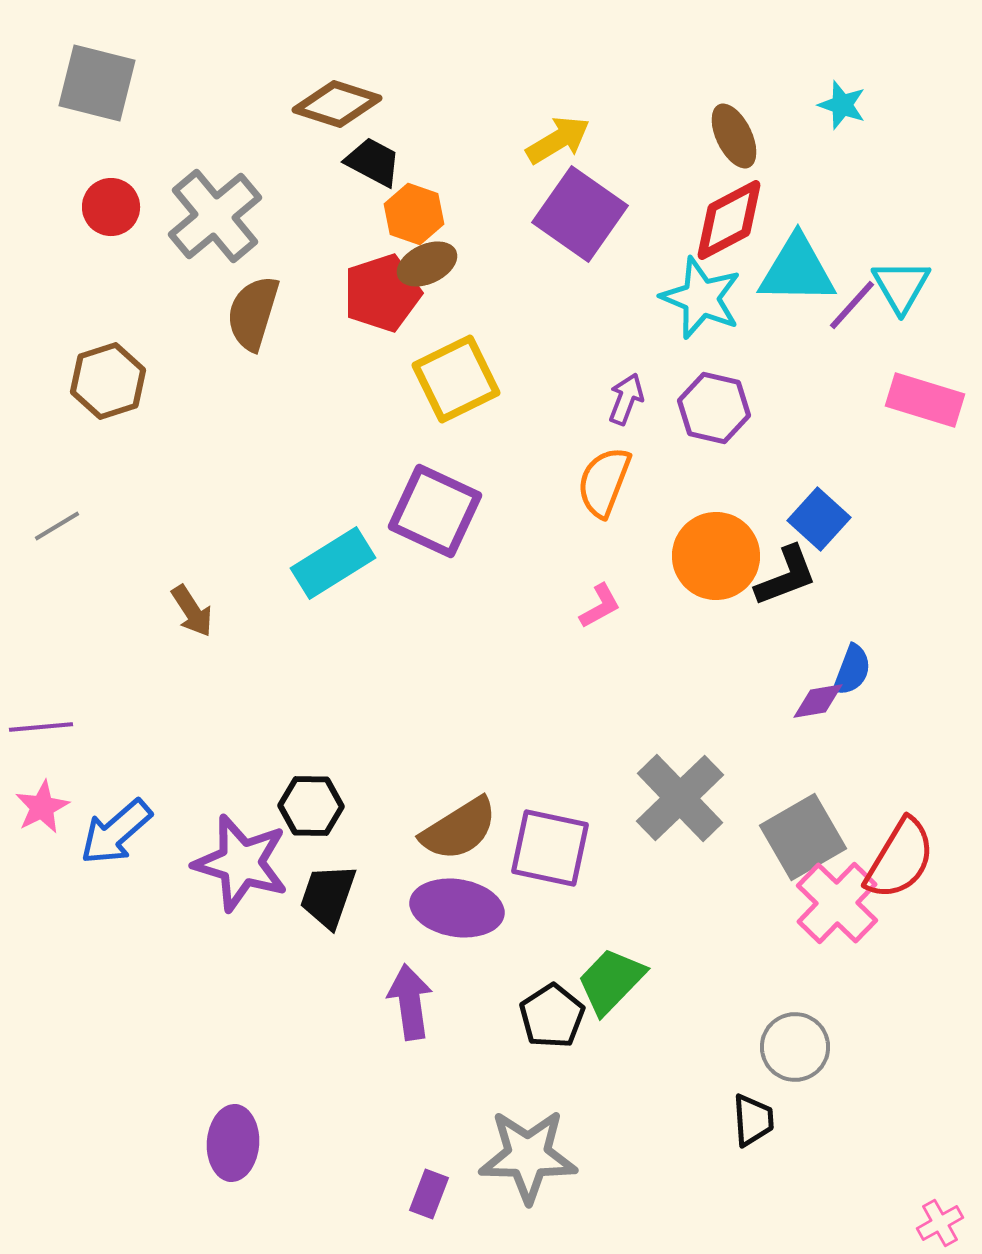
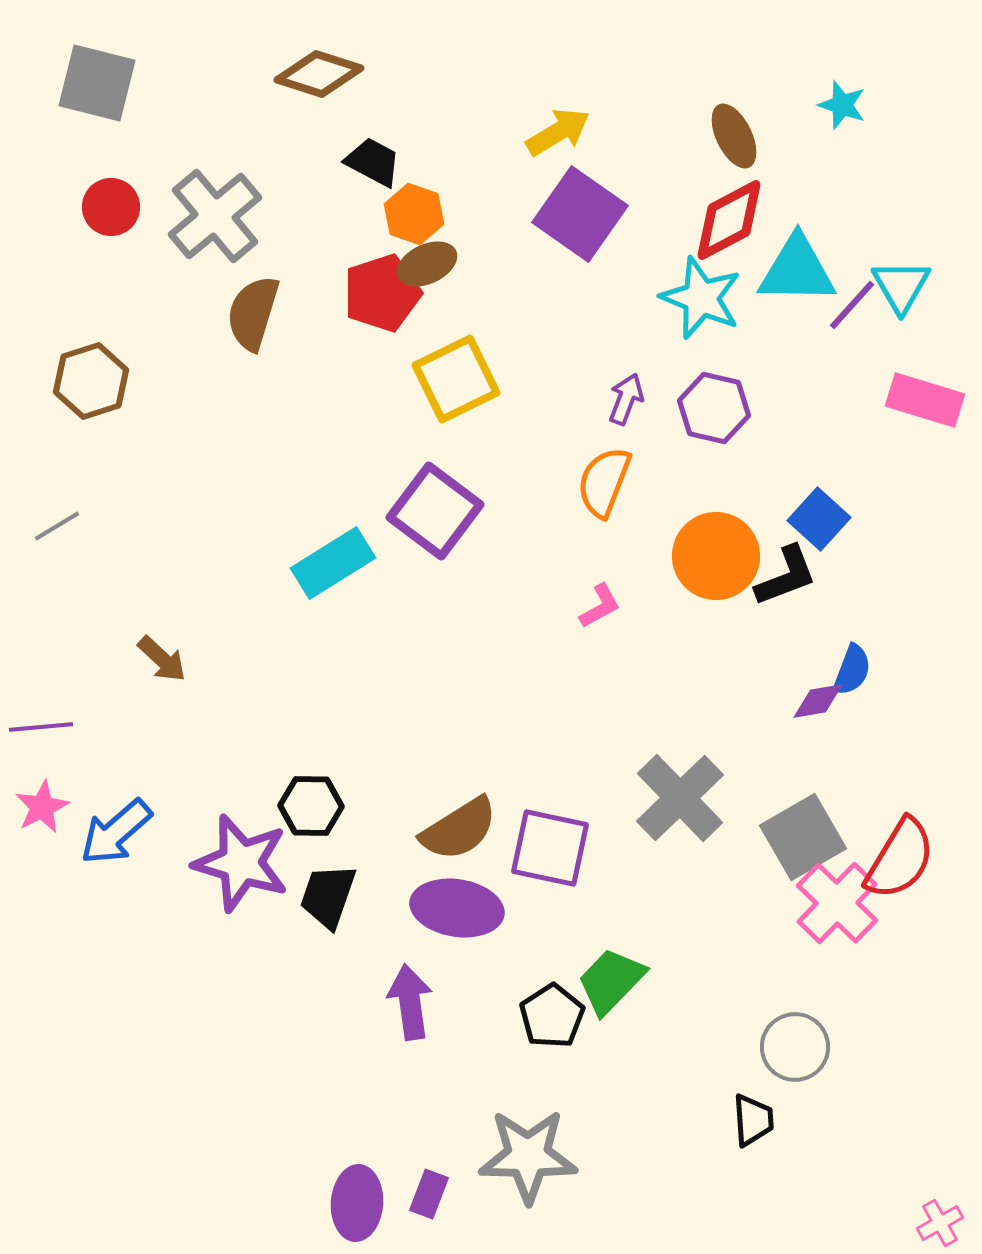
brown diamond at (337, 104): moved 18 px left, 30 px up
yellow arrow at (558, 140): moved 8 px up
brown hexagon at (108, 381): moved 17 px left
purple square at (435, 511): rotated 12 degrees clockwise
brown arrow at (192, 611): moved 30 px left, 48 px down; rotated 14 degrees counterclockwise
purple ellipse at (233, 1143): moved 124 px right, 60 px down
